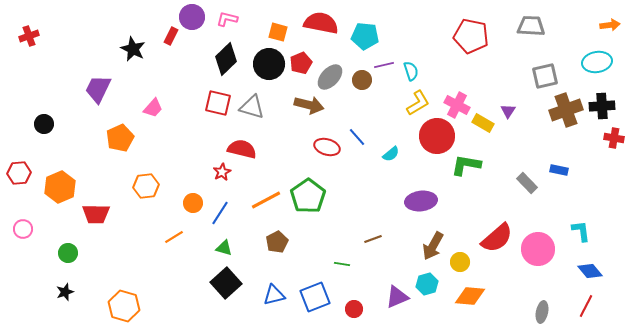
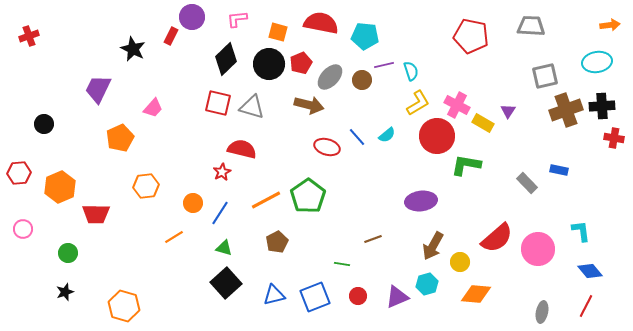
pink L-shape at (227, 19): moved 10 px right; rotated 20 degrees counterclockwise
cyan semicircle at (391, 154): moved 4 px left, 19 px up
orange diamond at (470, 296): moved 6 px right, 2 px up
red circle at (354, 309): moved 4 px right, 13 px up
